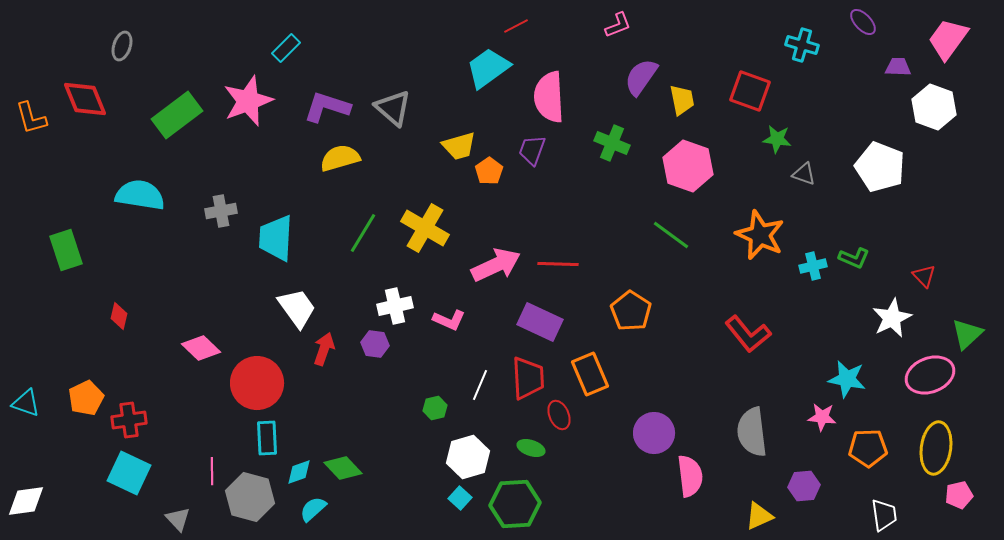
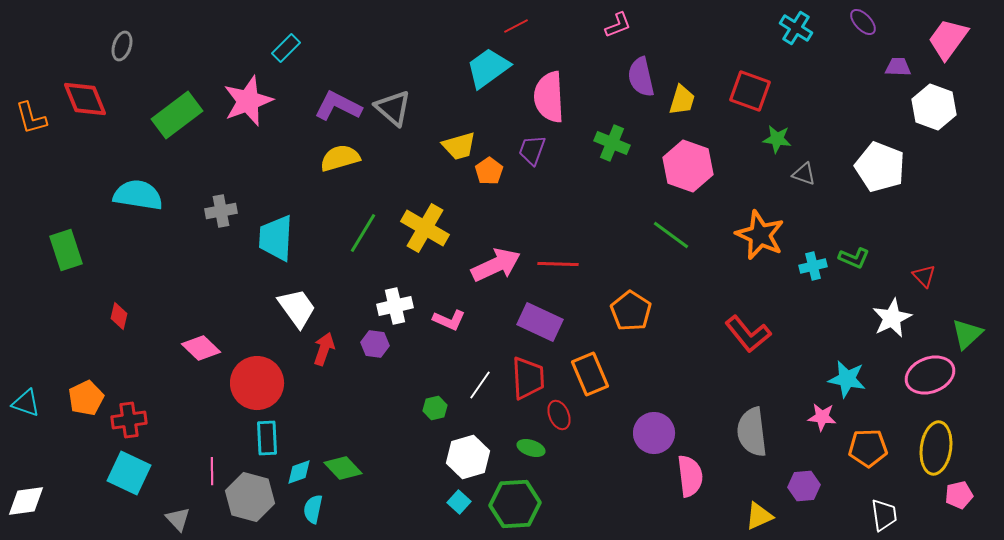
cyan cross at (802, 45): moved 6 px left, 17 px up; rotated 16 degrees clockwise
purple semicircle at (641, 77): rotated 48 degrees counterclockwise
yellow trapezoid at (682, 100): rotated 28 degrees clockwise
purple L-shape at (327, 107): moved 11 px right, 1 px up; rotated 9 degrees clockwise
cyan semicircle at (140, 195): moved 2 px left
white line at (480, 385): rotated 12 degrees clockwise
cyan square at (460, 498): moved 1 px left, 4 px down
cyan semicircle at (313, 509): rotated 36 degrees counterclockwise
